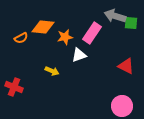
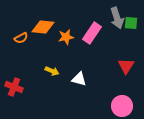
gray arrow: moved 2 px right, 2 px down; rotated 125 degrees counterclockwise
orange star: moved 1 px right
white triangle: moved 24 px down; rotated 35 degrees clockwise
red triangle: rotated 36 degrees clockwise
